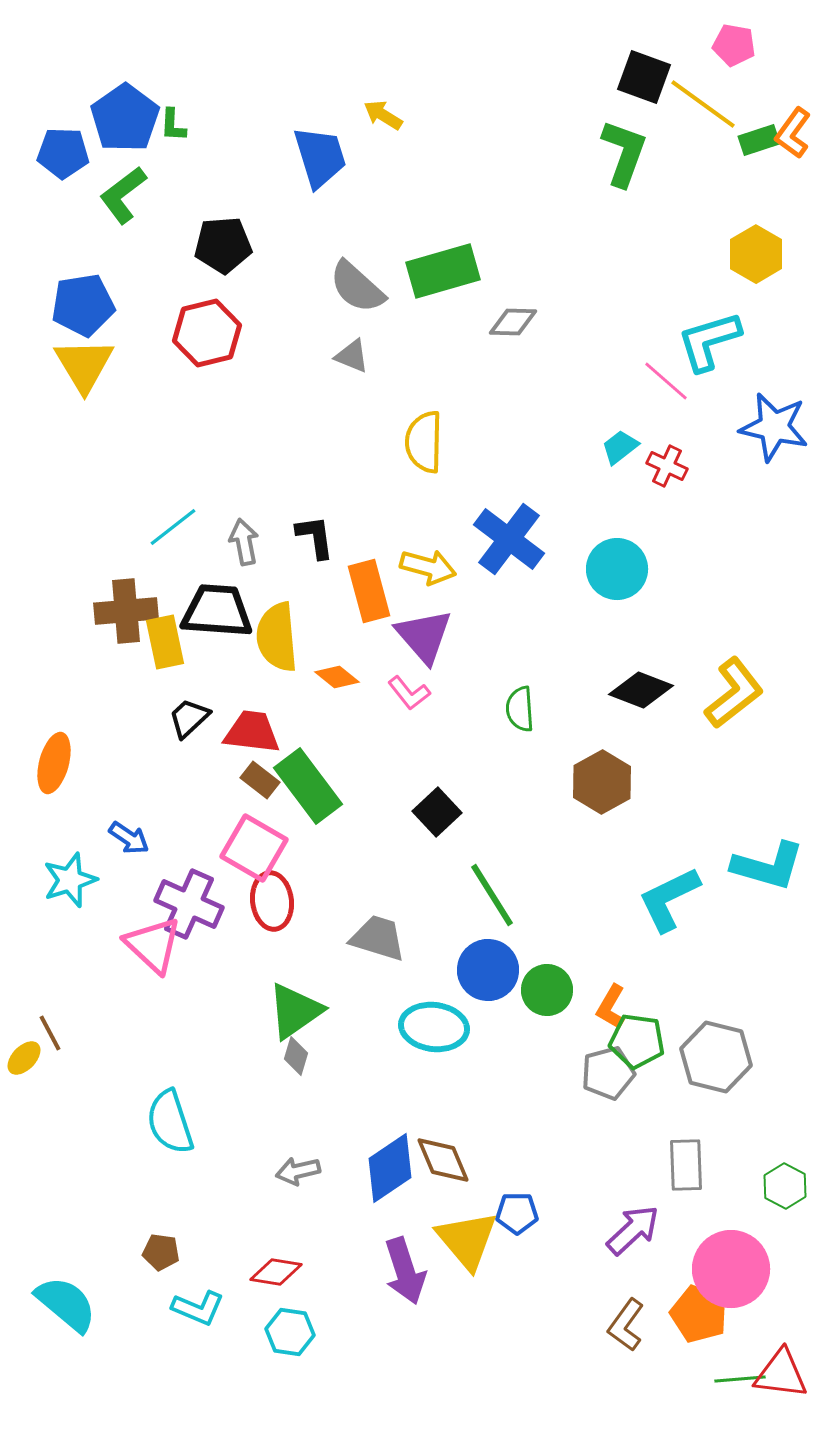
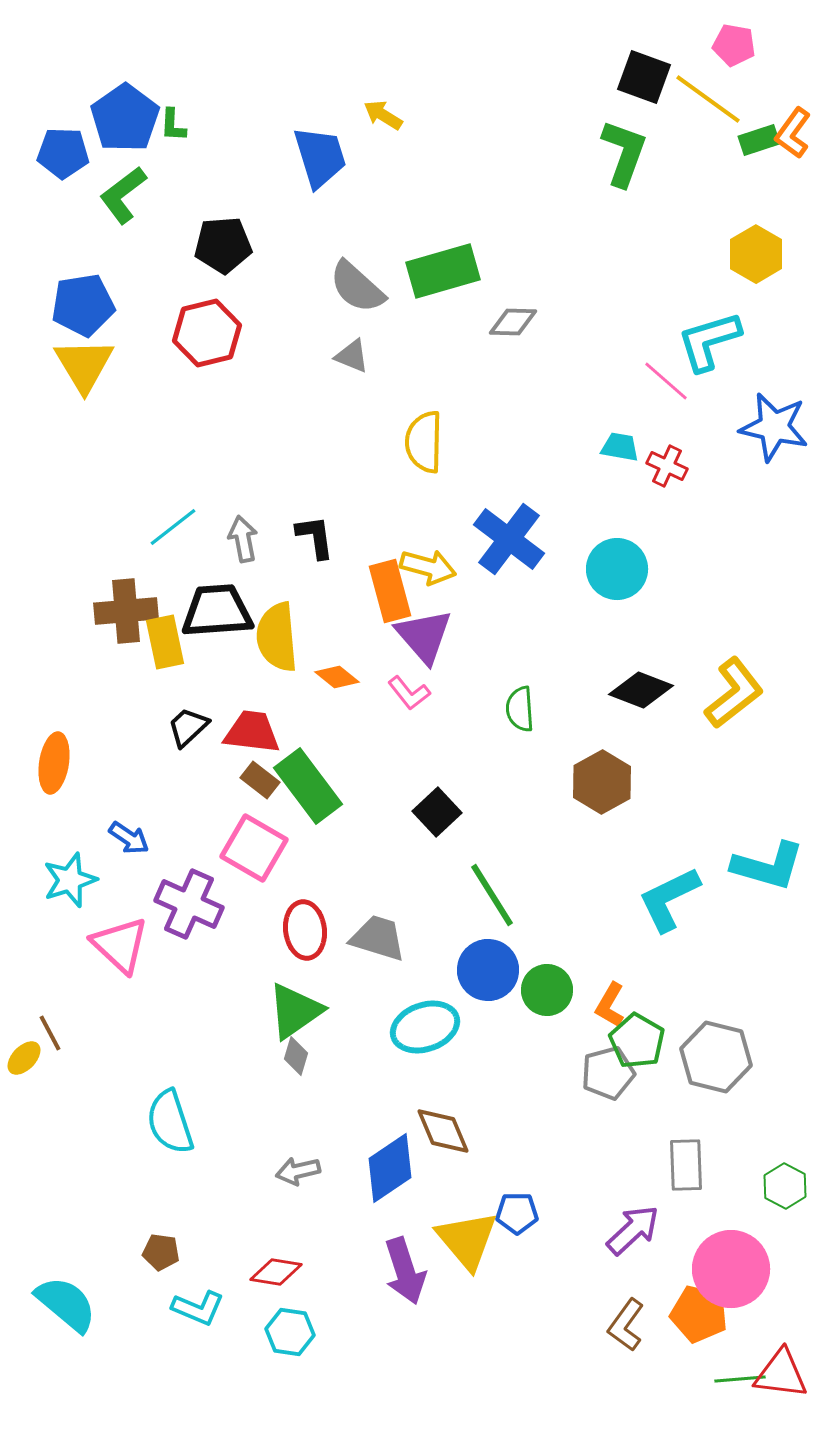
yellow line at (703, 104): moved 5 px right, 5 px up
cyan trapezoid at (620, 447): rotated 48 degrees clockwise
gray arrow at (244, 542): moved 1 px left, 3 px up
orange rectangle at (369, 591): moved 21 px right
black trapezoid at (217, 611): rotated 8 degrees counterclockwise
black trapezoid at (189, 718): moved 1 px left, 9 px down
orange ellipse at (54, 763): rotated 6 degrees counterclockwise
red ellipse at (272, 901): moved 33 px right, 29 px down
pink triangle at (153, 945): moved 33 px left
orange L-shape at (611, 1007): moved 1 px left, 2 px up
cyan ellipse at (434, 1027): moved 9 px left; rotated 26 degrees counterclockwise
green pentagon at (637, 1041): rotated 22 degrees clockwise
brown diamond at (443, 1160): moved 29 px up
orange pentagon at (699, 1314): rotated 8 degrees counterclockwise
